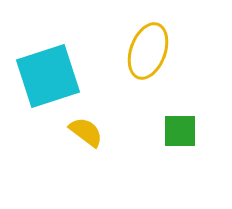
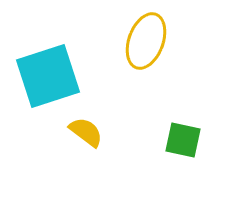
yellow ellipse: moved 2 px left, 10 px up
green square: moved 3 px right, 9 px down; rotated 12 degrees clockwise
